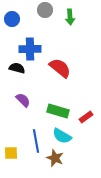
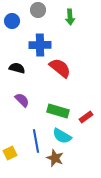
gray circle: moved 7 px left
blue circle: moved 2 px down
blue cross: moved 10 px right, 4 px up
purple semicircle: moved 1 px left
yellow square: moved 1 px left; rotated 24 degrees counterclockwise
